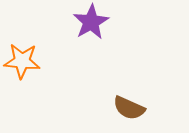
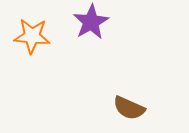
orange star: moved 10 px right, 25 px up
